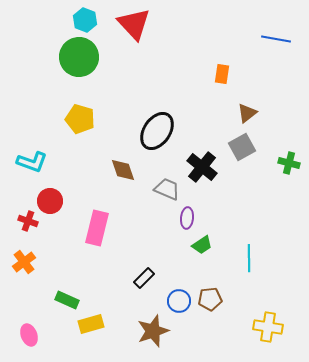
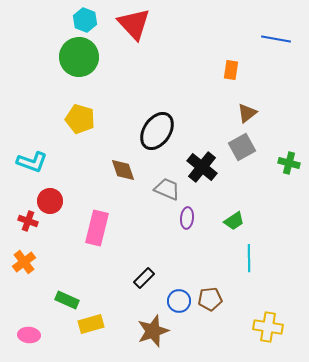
orange rectangle: moved 9 px right, 4 px up
green trapezoid: moved 32 px right, 24 px up
pink ellipse: rotated 65 degrees counterclockwise
